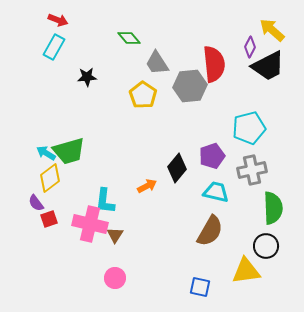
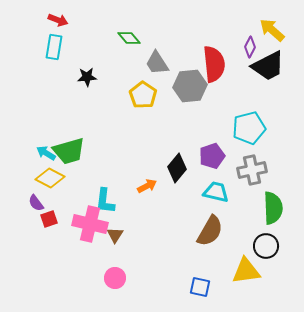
cyan rectangle: rotated 20 degrees counterclockwise
yellow diamond: rotated 64 degrees clockwise
